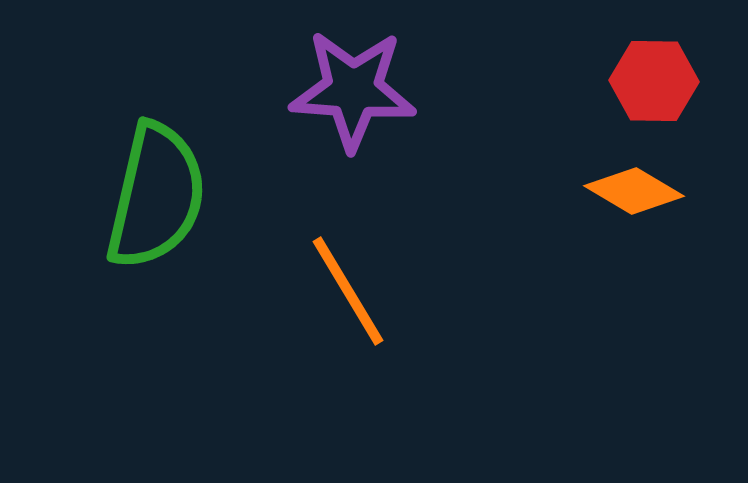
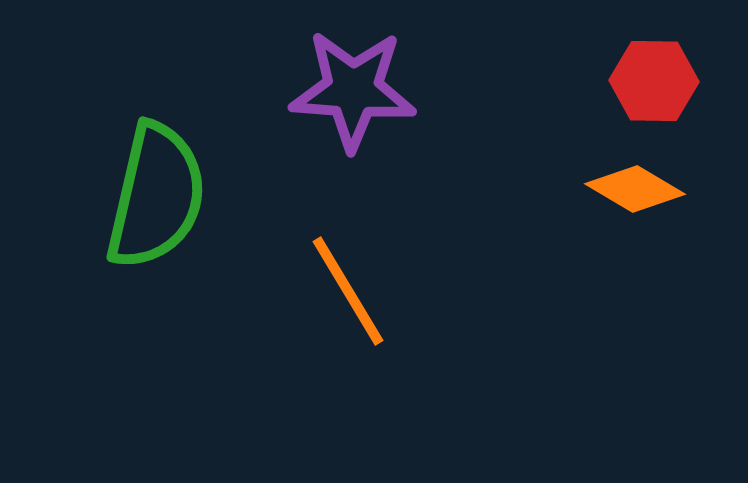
orange diamond: moved 1 px right, 2 px up
